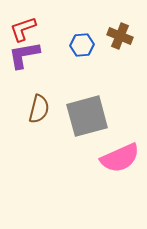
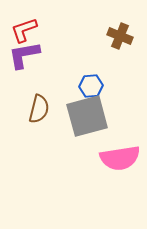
red L-shape: moved 1 px right, 1 px down
blue hexagon: moved 9 px right, 41 px down
pink semicircle: rotated 15 degrees clockwise
